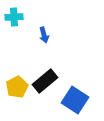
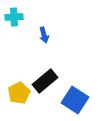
yellow pentagon: moved 2 px right, 6 px down
